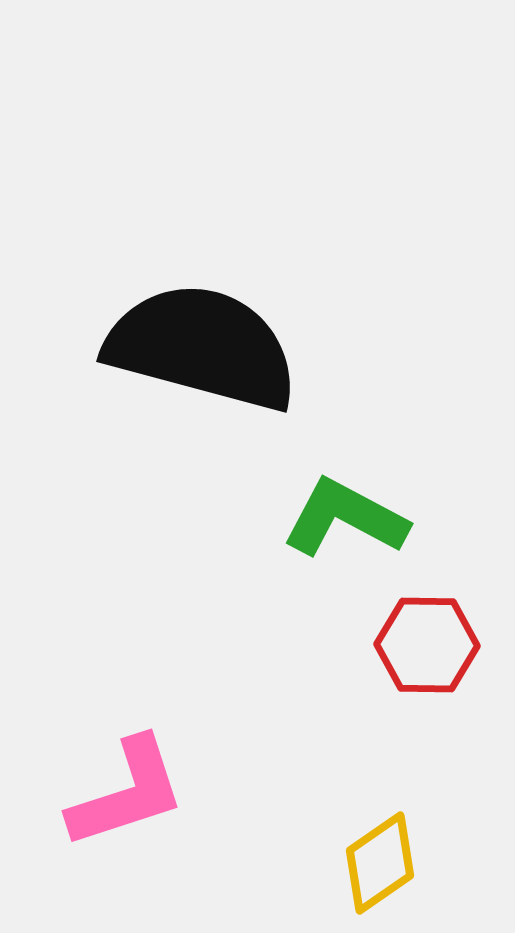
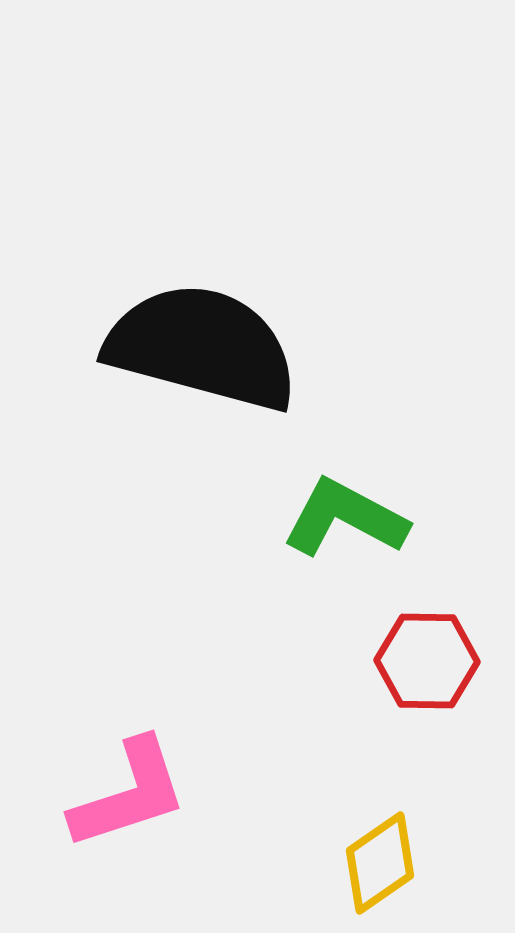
red hexagon: moved 16 px down
pink L-shape: moved 2 px right, 1 px down
